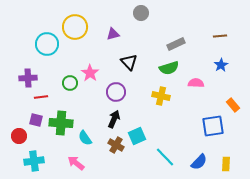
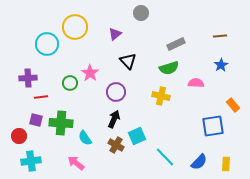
purple triangle: moved 2 px right; rotated 24 degrees counterclockwise
black triangle: moved 1 px left, 1 px up
cyan cross: moved 3 px left
